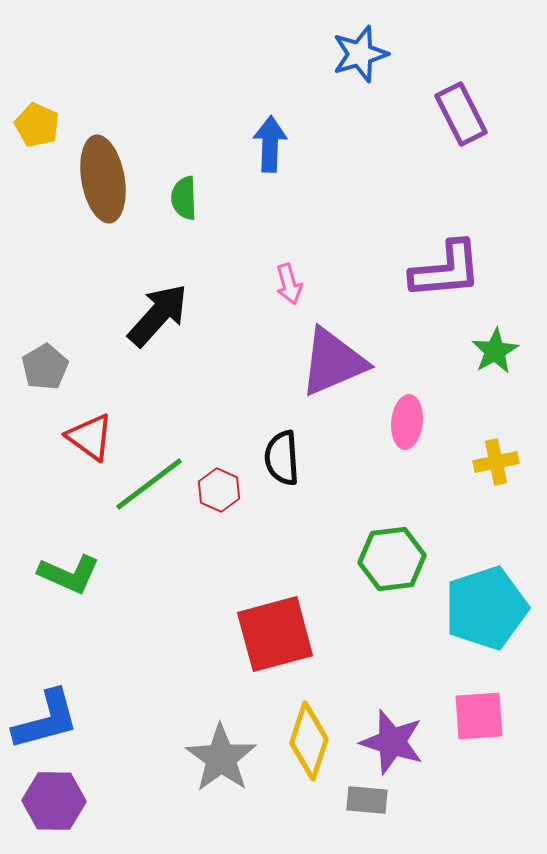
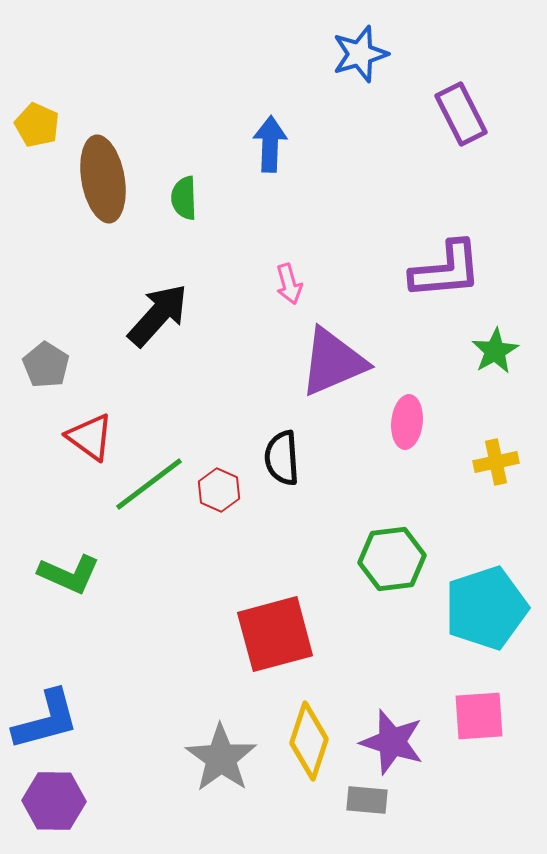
gray pentagon: moved 1 px right, 2 px up; rotated 9 degrees counterclockwise
